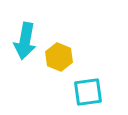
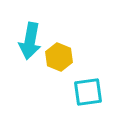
cyan arrow: moved 5 px right
